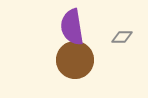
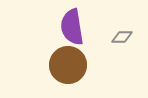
brown circle: moved 7 px left, 5 px down
